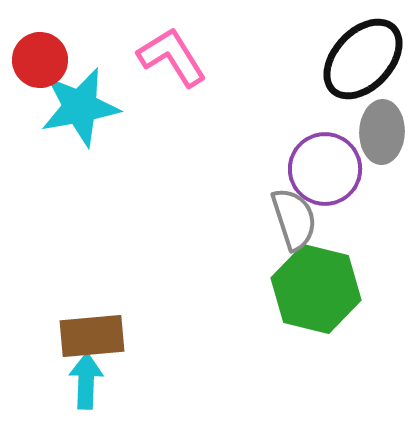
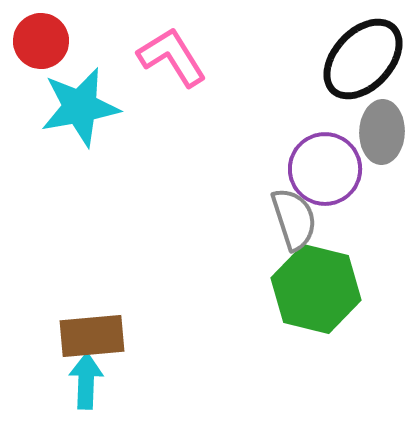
red circle: moved 1 px right, 19 px up
